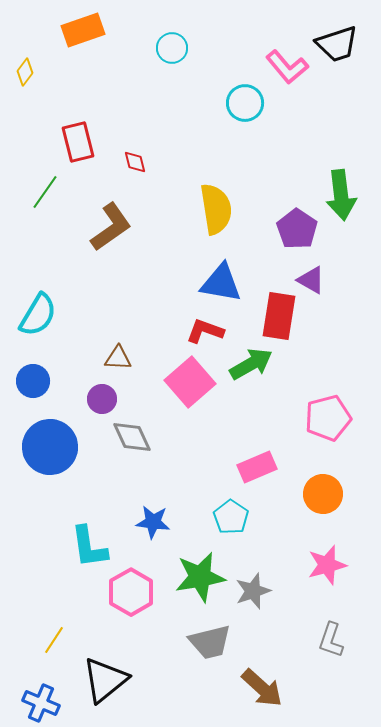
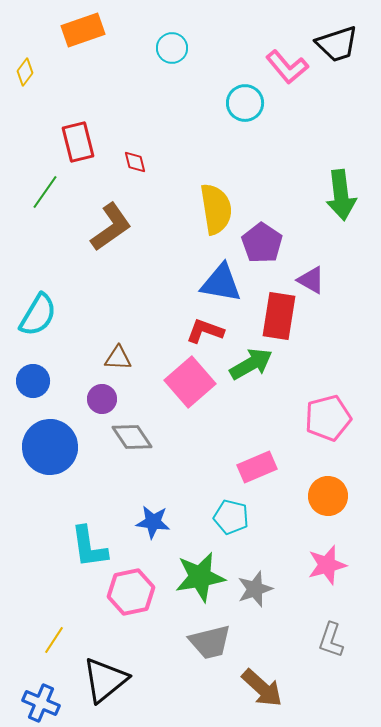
purple pentagon at (297, 229): moved 35 px left, 14 px down
gray diamond at (132, 437): rotated 9 degrees counterclockwise
orange circle at (323, 494): moved 5 px right, 2 px down
cyan pentagon at (231, 517): rotated 20 degrees counterclockwise
gray star at (253, 591): moved 2 px right, 2 px up
pink hexagon at (131, 592): rotated 18 degrees clockwise
